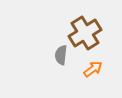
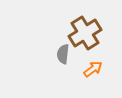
gray semicircle: moved 2 px right, 1 px up
